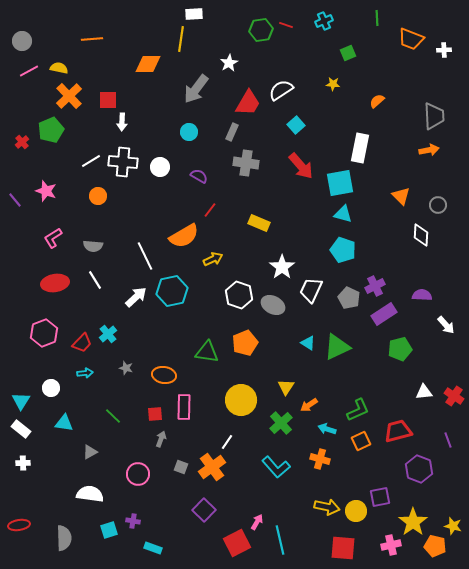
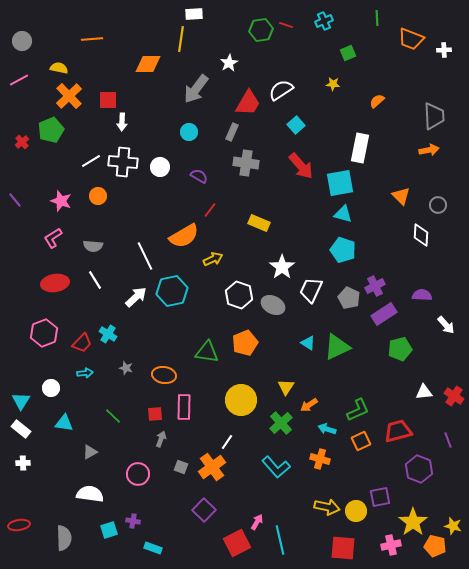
pink line at (29, 71): moved 10 px left, 9 px down
pink star at (46, 191): moved 15 px right, 10 px down
cyan cross at (108, 334): rotated 18 degrees counterclockwise
